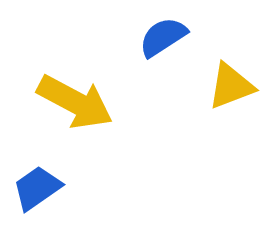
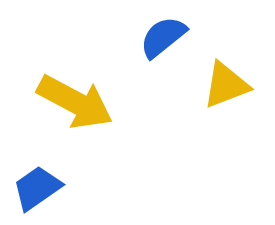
blue semicircle: rotated 6 degrees counterclockwise
yellow triangle: moved 5 px left, 1 px up
